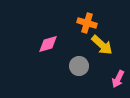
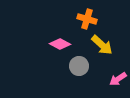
orange cross: moved 4 px up
pink diamond: moved 12 px right; rotated 45 degrees clockwise
pink arrow: rotated 30 degrees clockwise
